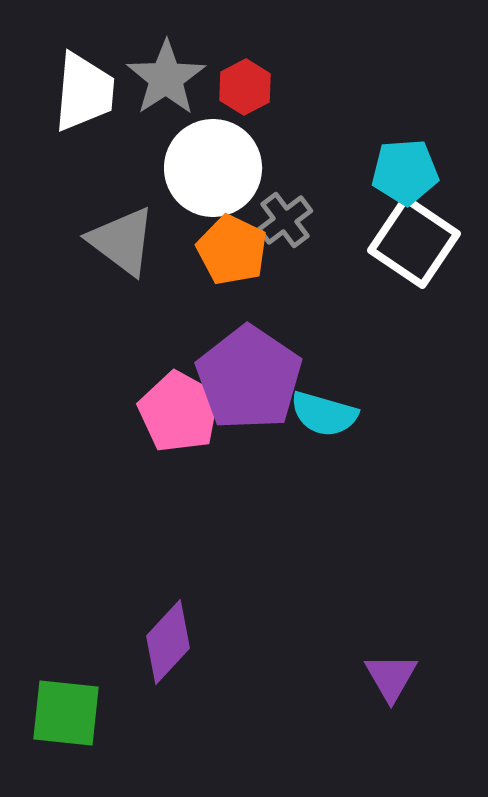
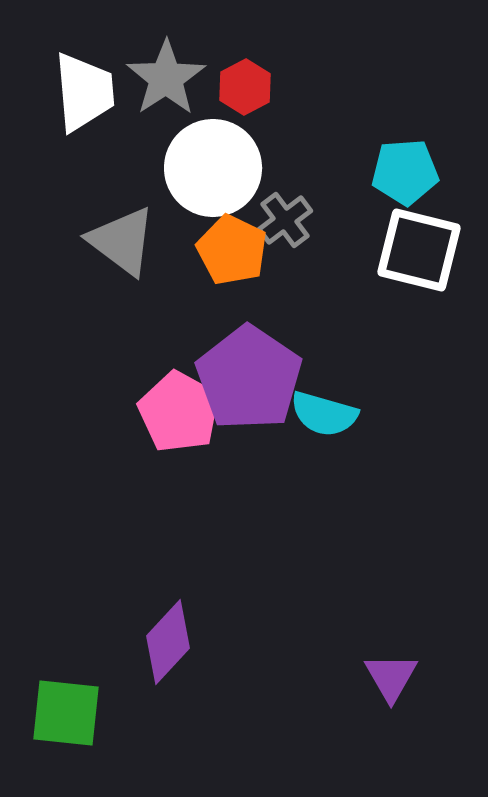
white trapezoid: rotated 10 degrees counterclockwise
white square: moved 5 px right, 8 px down; rotated 20 degrees counterclockwise
